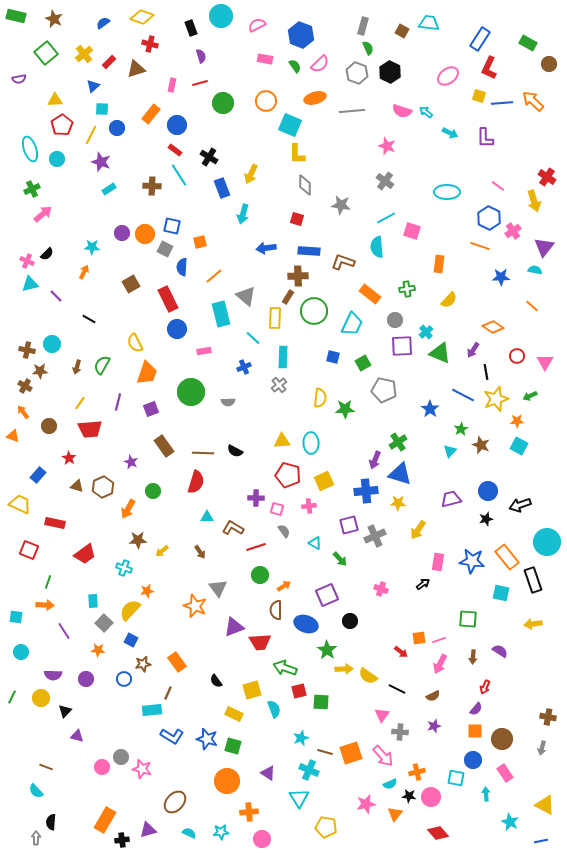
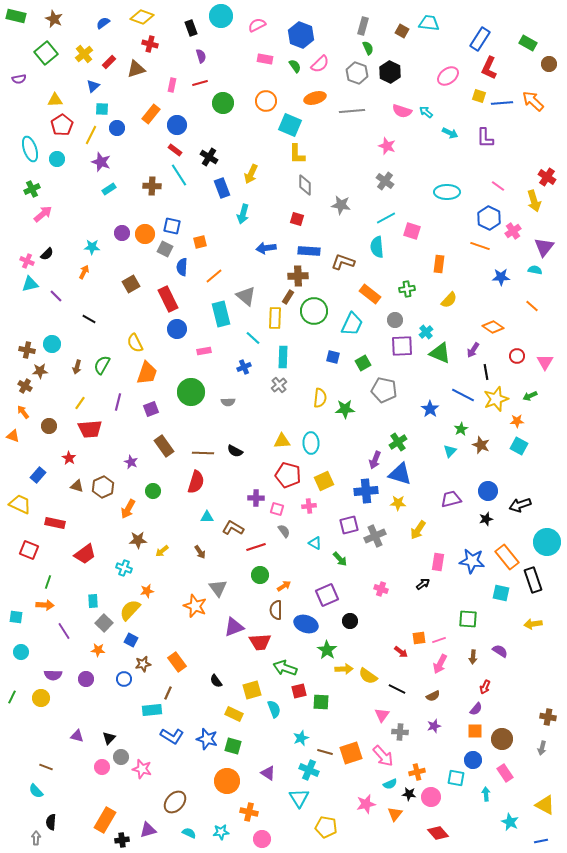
black triangle at (65, 711): moved 44 px right, 27 px down
black star at (409, 796): moved 2 px up
orange cross at (249, 812): rotated 18 degrees clockwise
